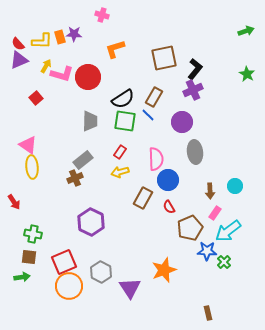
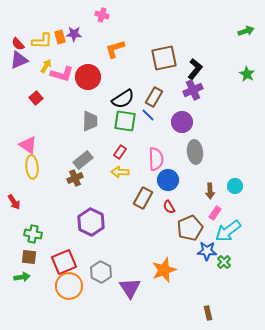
yellow arrow at (120, 172): rotated 18 degrees clockwise
